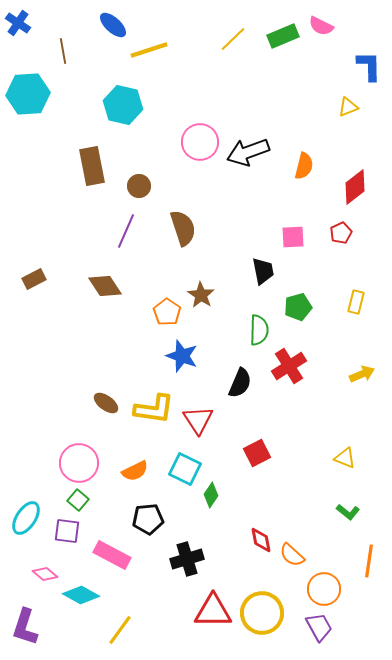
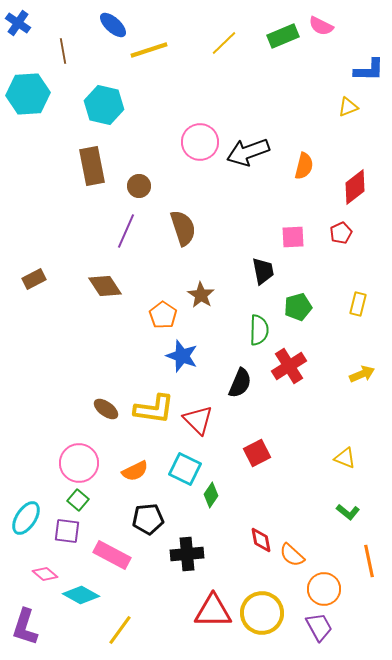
yellow line at (233, 39): moved 9 px left, 4 px down
blue L-shape at (369, 66): moved 4 px down; rotated 92 degrees clockwise
cyan hexagon at (123, 105): moved 19 px left
yellow rectangle at (356, 302): moved 2 px right, 2 px down
orange pentagon at (167, 312): moved 4 px left, 3 px down
brown ellipse at (106, 403): moved 6 px down
red triangle at (198, 420): rotated 12 degrees counterclockwise
black cross at (187, 559): moved 5 px up; rotated 12 degrees clockwise
orange line at (369, 561): rotated 20 degrees counterclockwise
